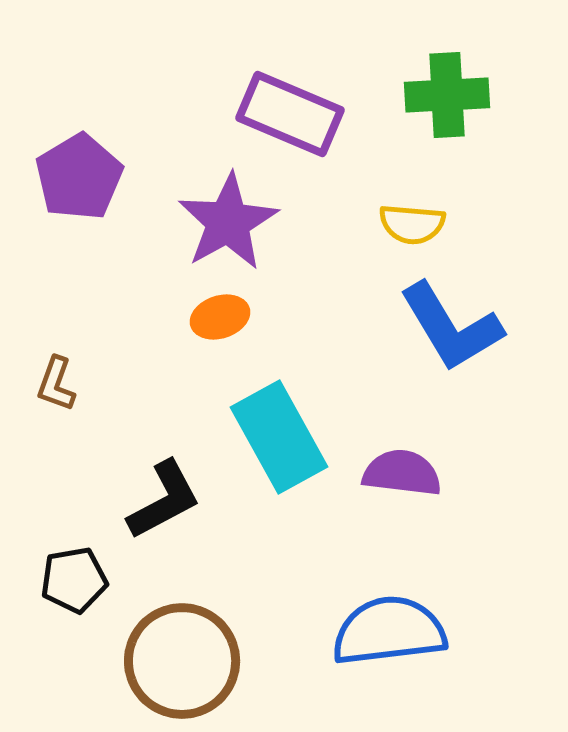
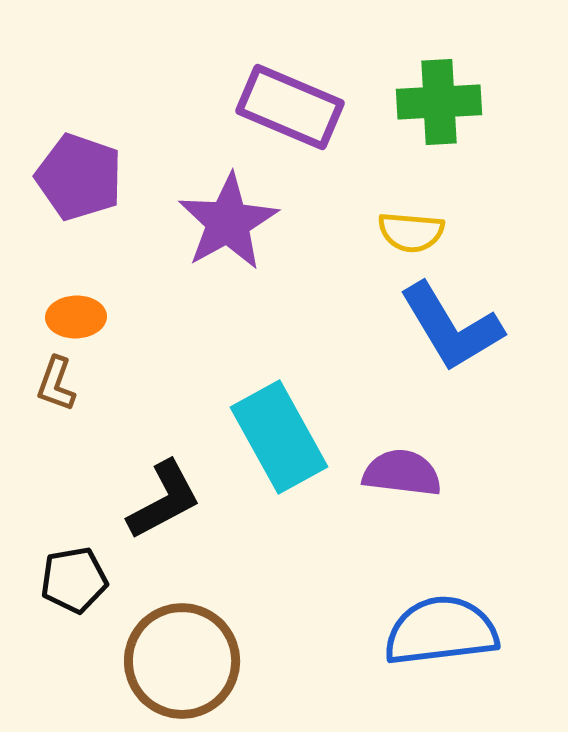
green cross: moved 8 px left, 7 px down
purple rectangle: moved 7 px up
purple pentagon: rotated 22 degrees counterclockwise
yellow semicircle: moved 1 px left, 8 px down
orange ellipse: moved 144 px left; rotated 16 degrees clockwise
blue semicircle: moved 52 px right
